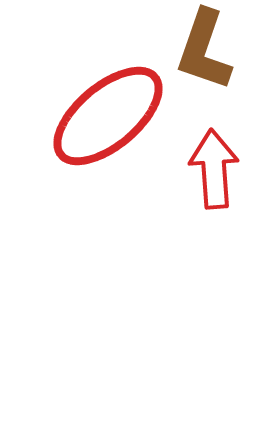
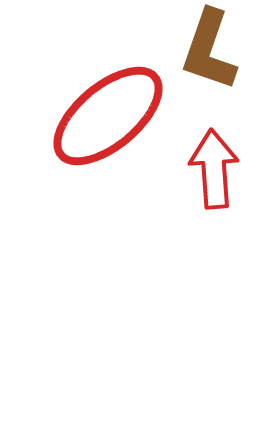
brown L-shape: moved 5 px right
